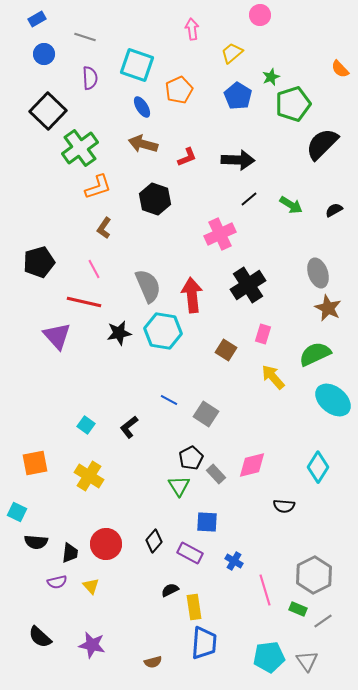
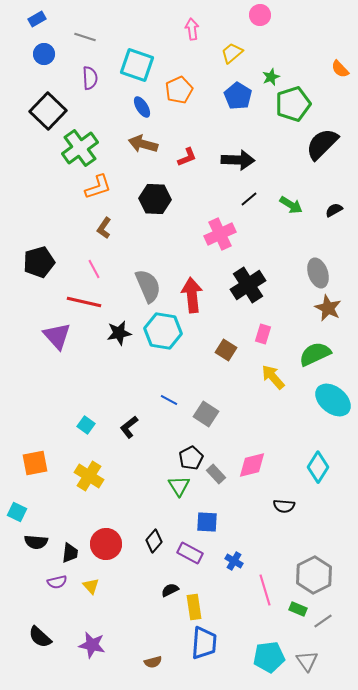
black hexagon at (155, 199): rotated 16 degrees counterclockwise
